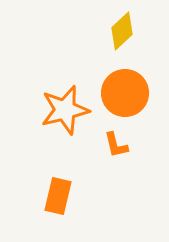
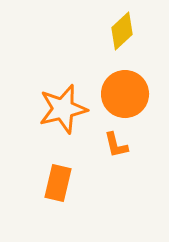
orange circle: moved 1 px down
orange star: moved 2 px left, 1 px up
orange rectangle: moved 13 px up
